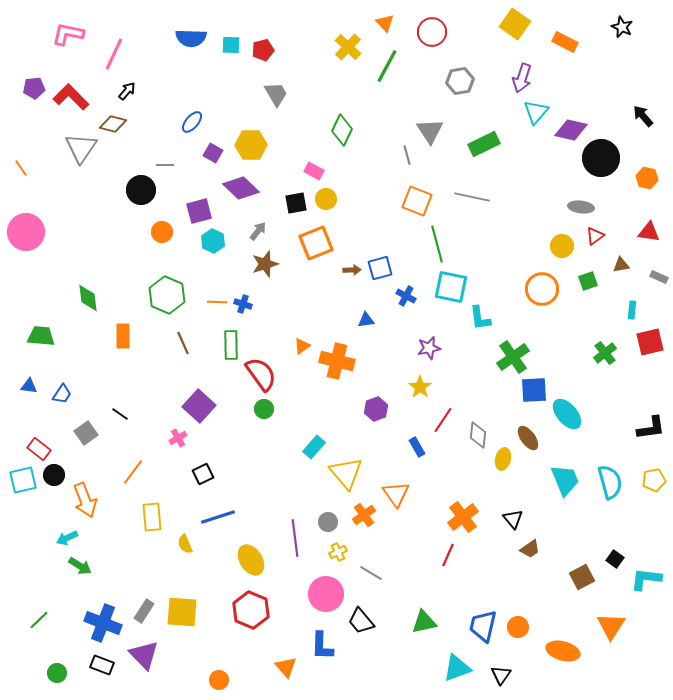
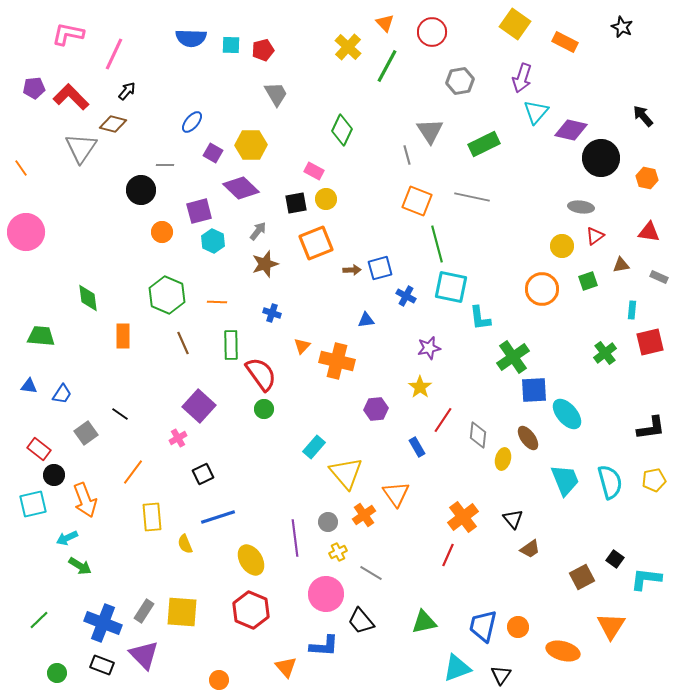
blue cross at (243, 304): moved 29 px right, 9 px down
orange triangle at (302, 346): rotated 12 degrees counterclockwise
purple hexagon at (376, 409): rotated 15 degrees clockwise
cyan square at (23, 480): moved 10 px right, 24 px down
blue L-shape at (322, 646): moved 2 px right; rotated 88 degrees counterclockwise
